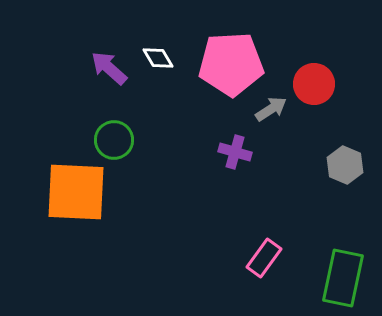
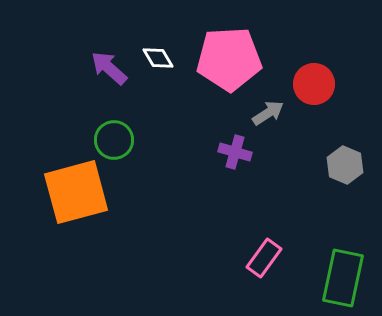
pink pentagon: moved 2 px left, 5 px up
gray arrow: moved 3 px left, 4 px down
orange square: rotated 18 degrees counterclockwise
